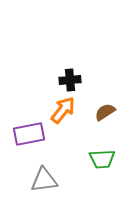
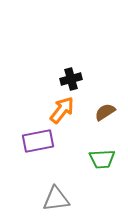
black cross: moved 1 px right, 1 px up; rotated 10 degrees counterclockwise
orange arrow: moved 1 px left
purple rectangle: moved 9 px right, 7 px down
gray triangle: moved 12 px right, 19 px down
